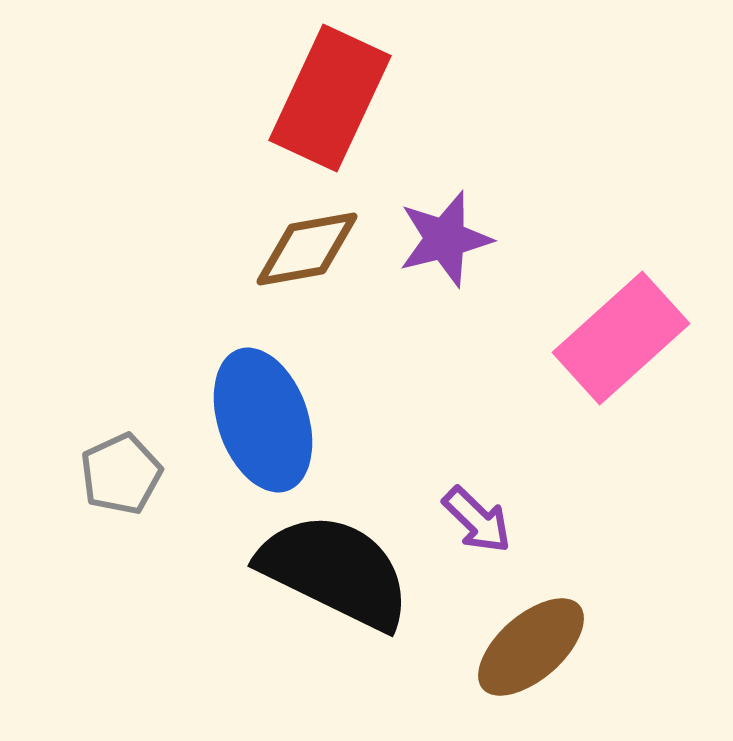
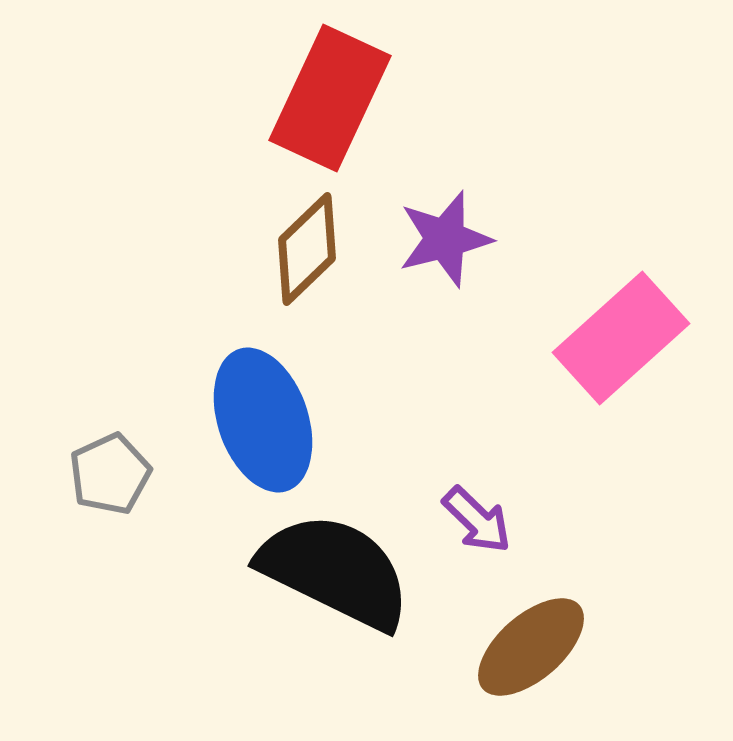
brown diamond: rotated 34 degrees counterclockwise
gray pentagon: moved 11 px left
